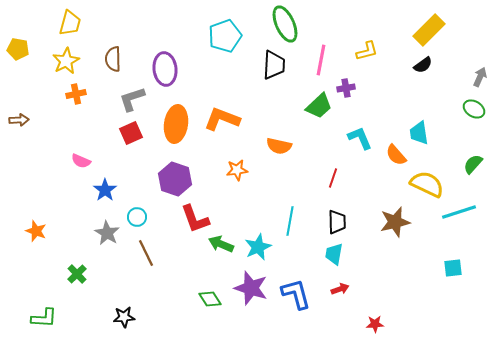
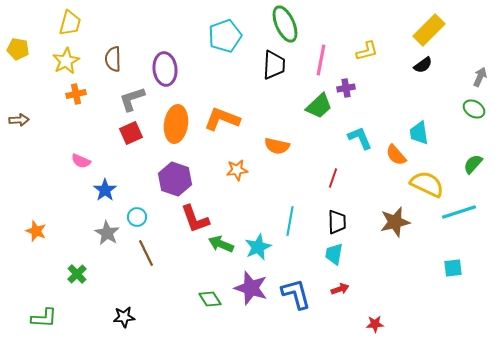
orange semicircle at (279, 146): moved 2 px left
